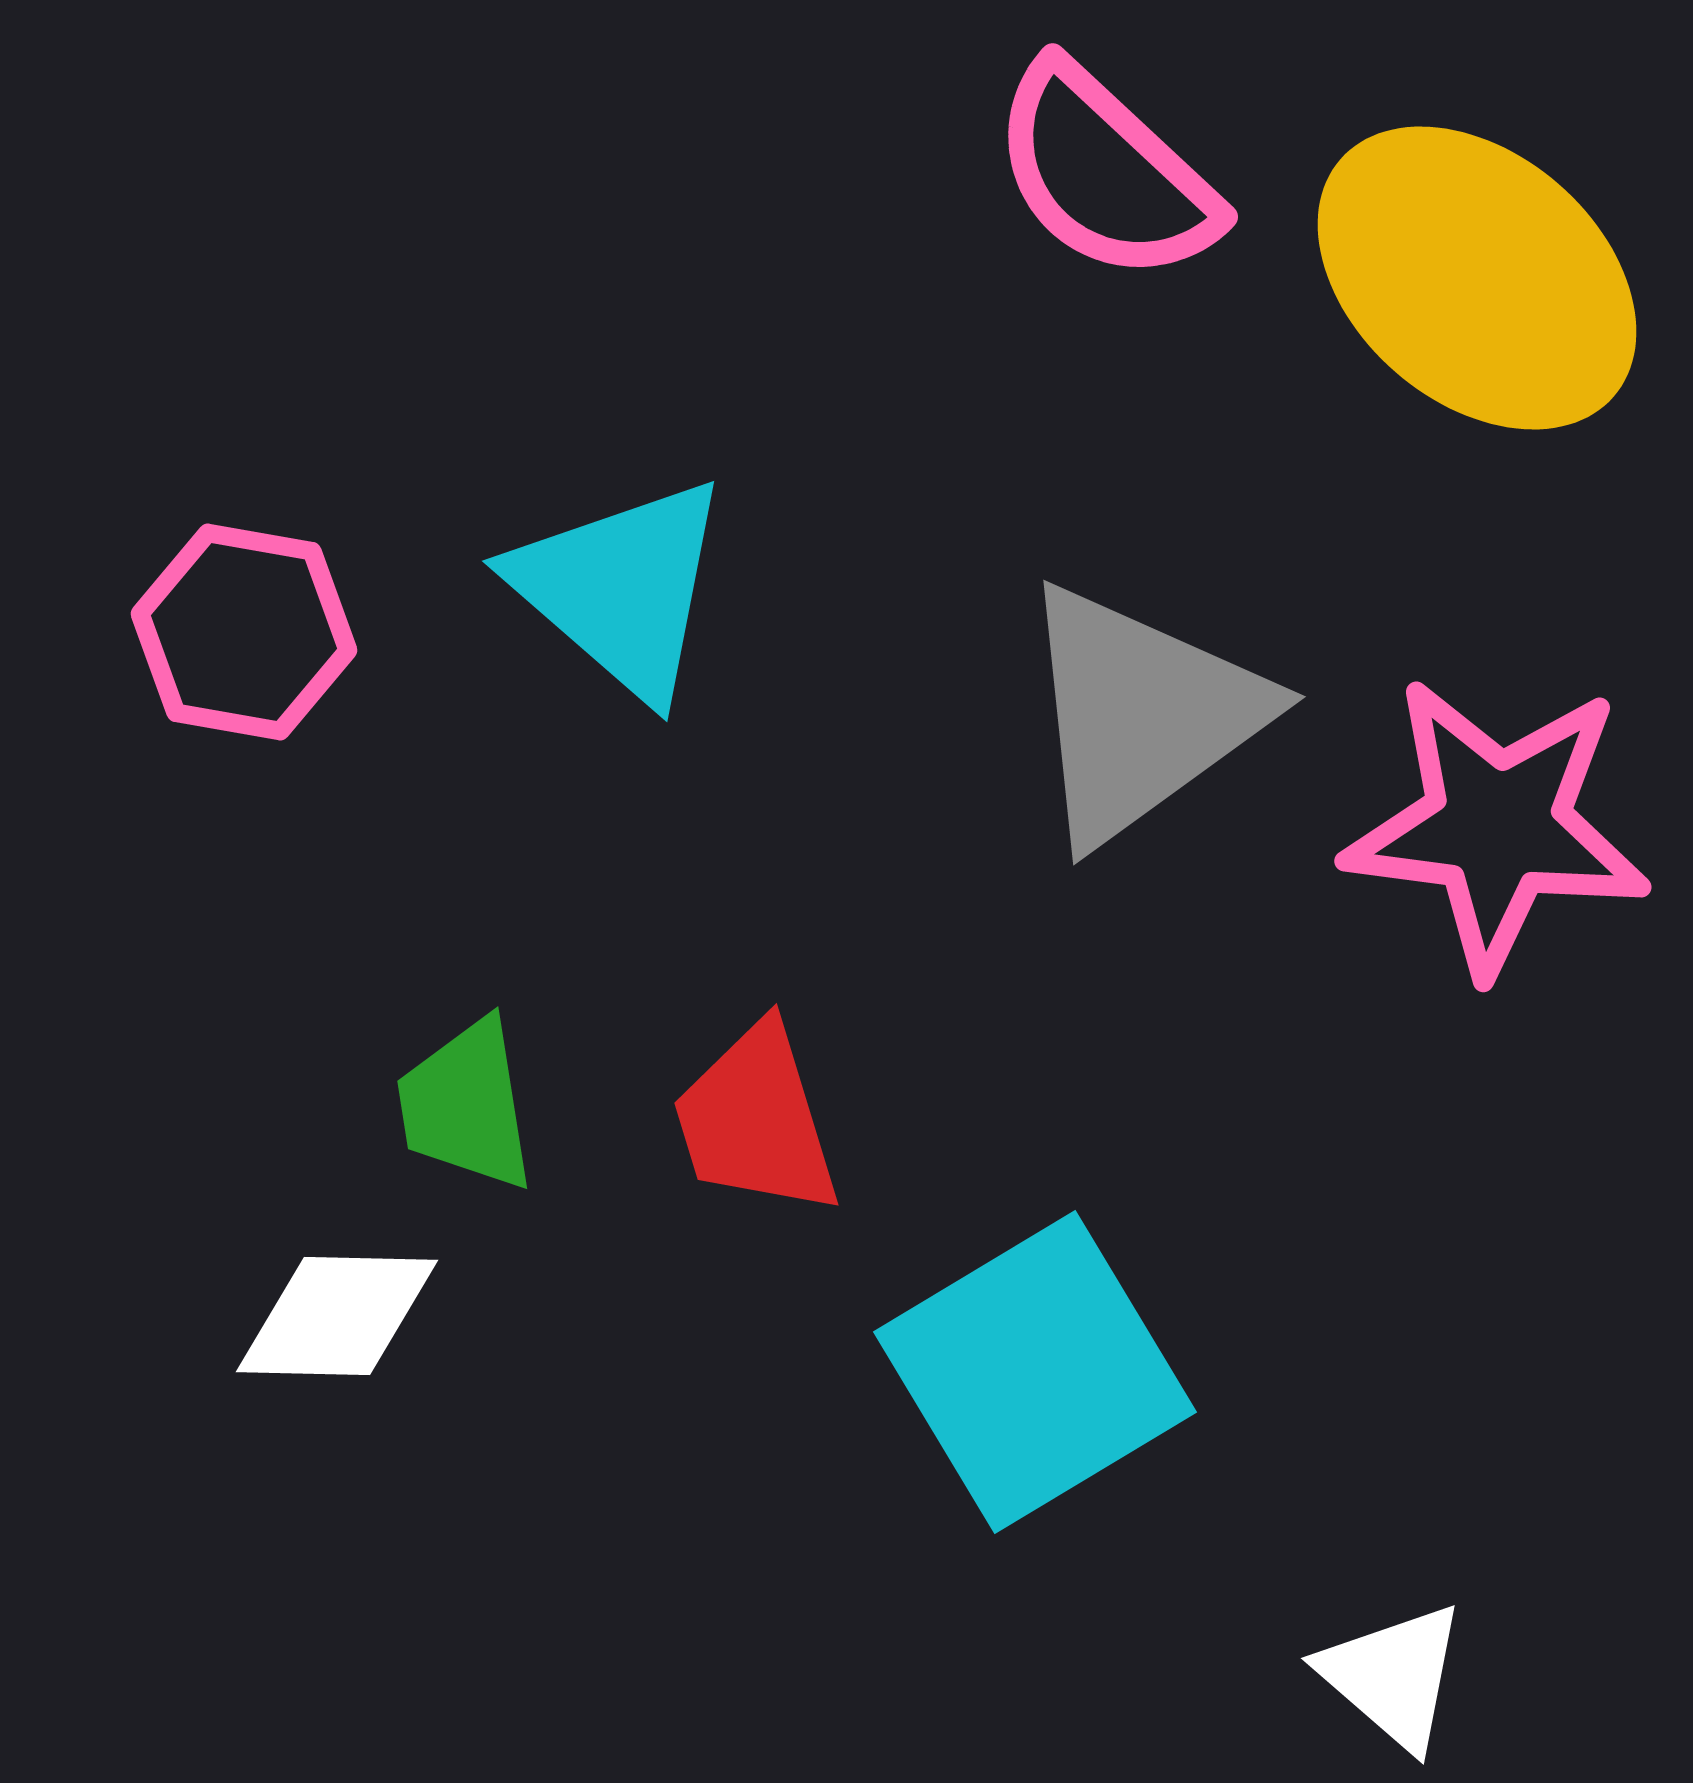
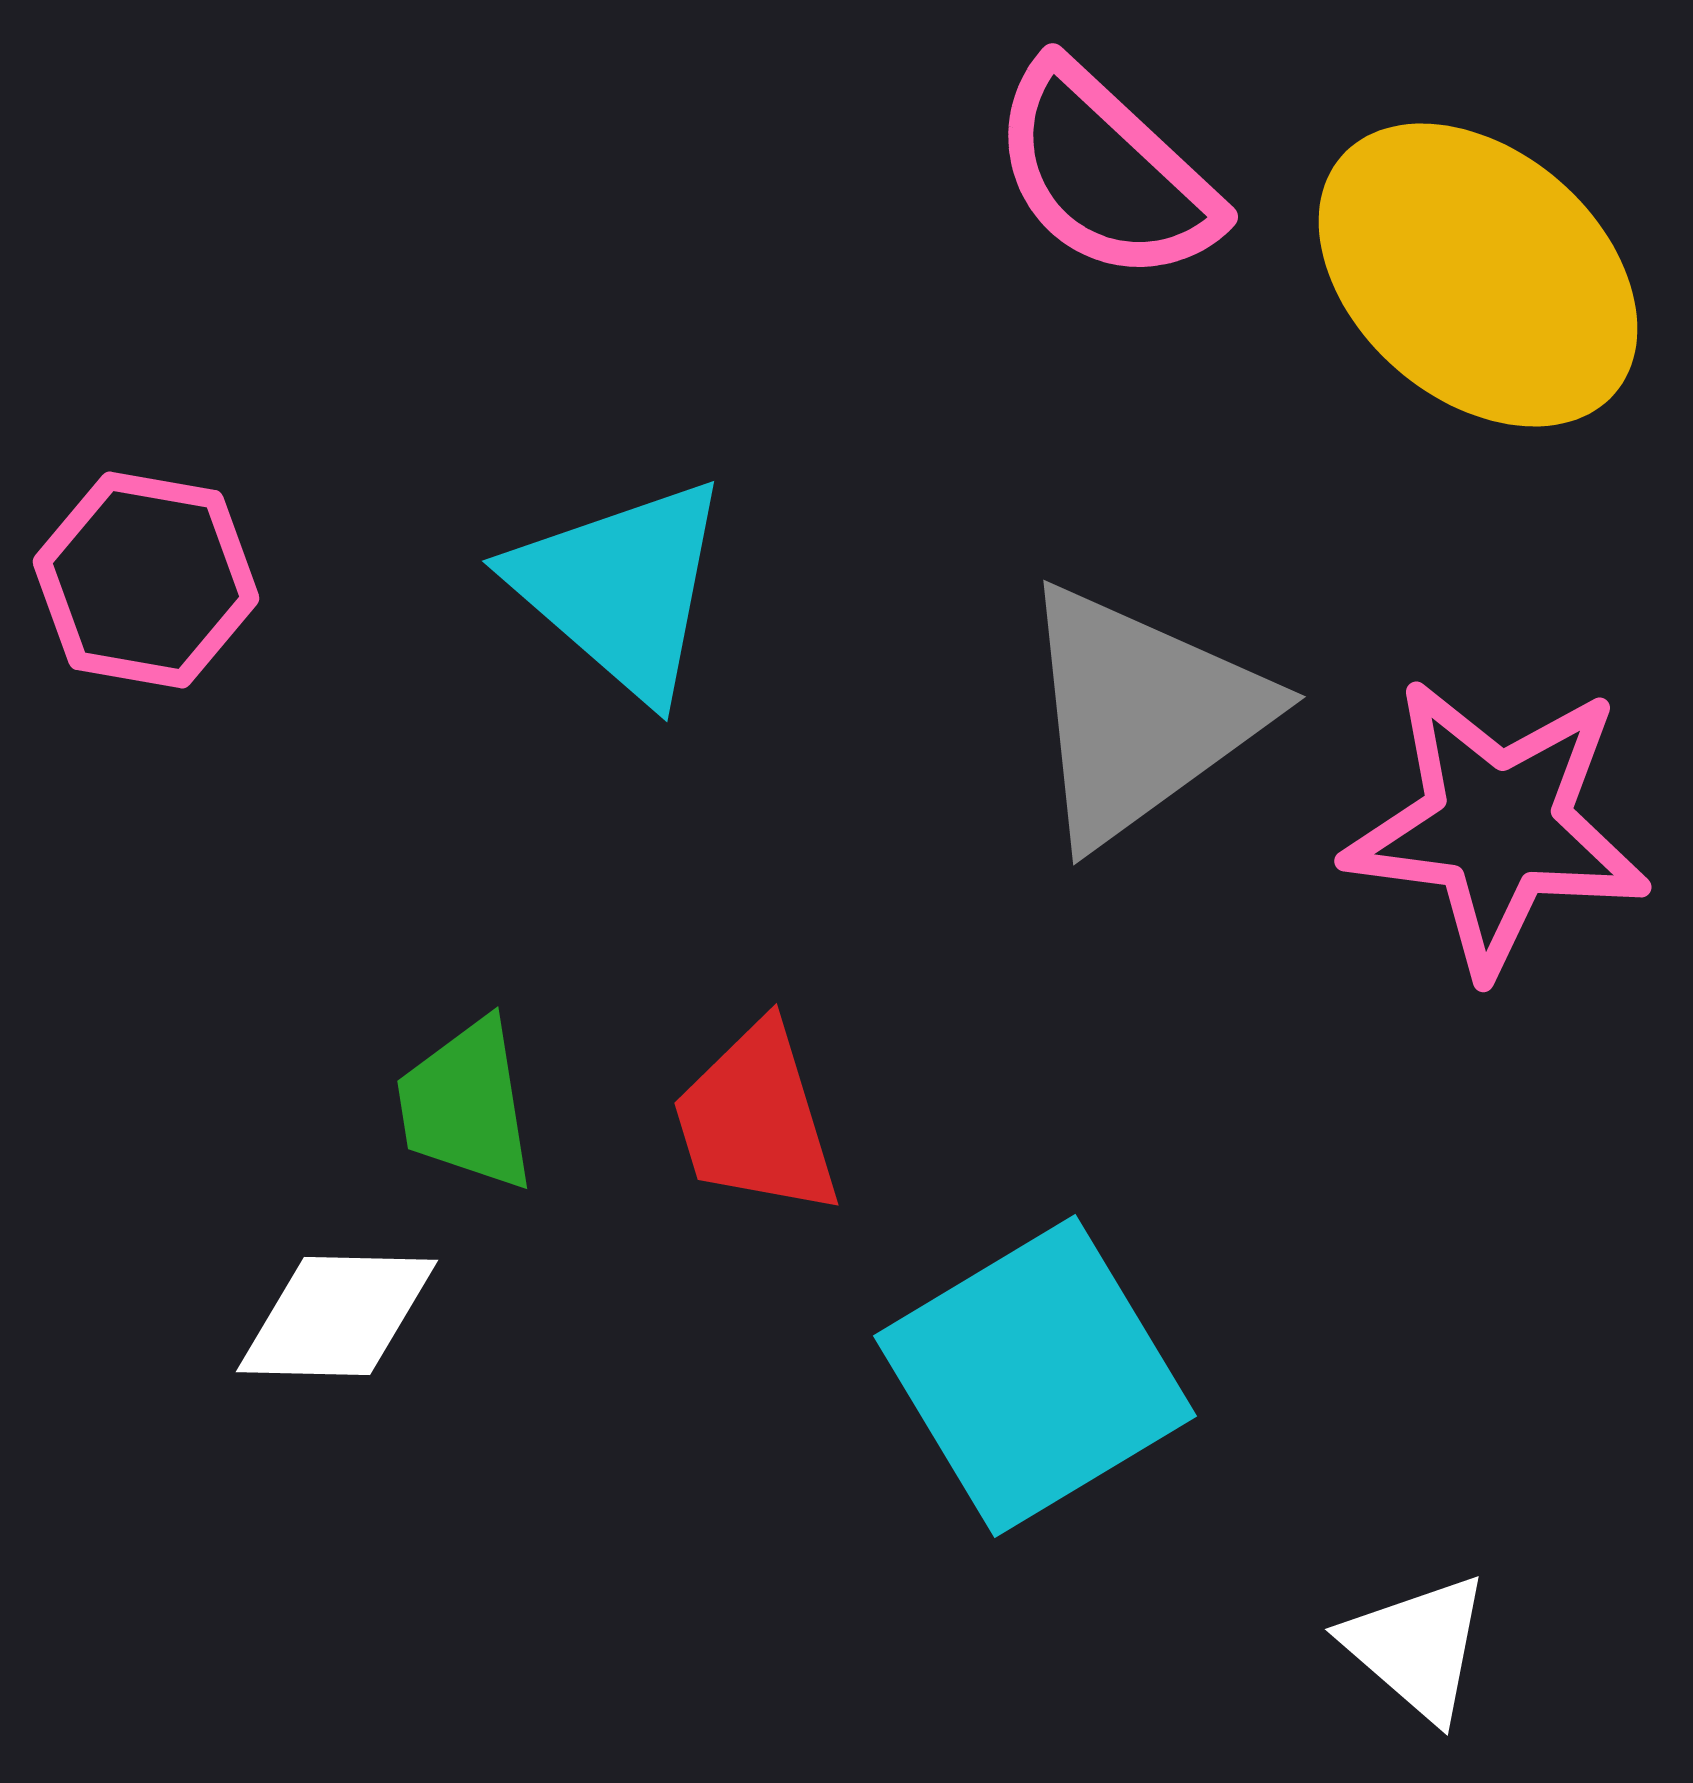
yellow ellipse: moved 1 px right, 3 px up
pink hexagon: moved 98 px left, 52 px up
cyan square: moved 4 px down
white triangle: moved 24 px right, 29 px up
